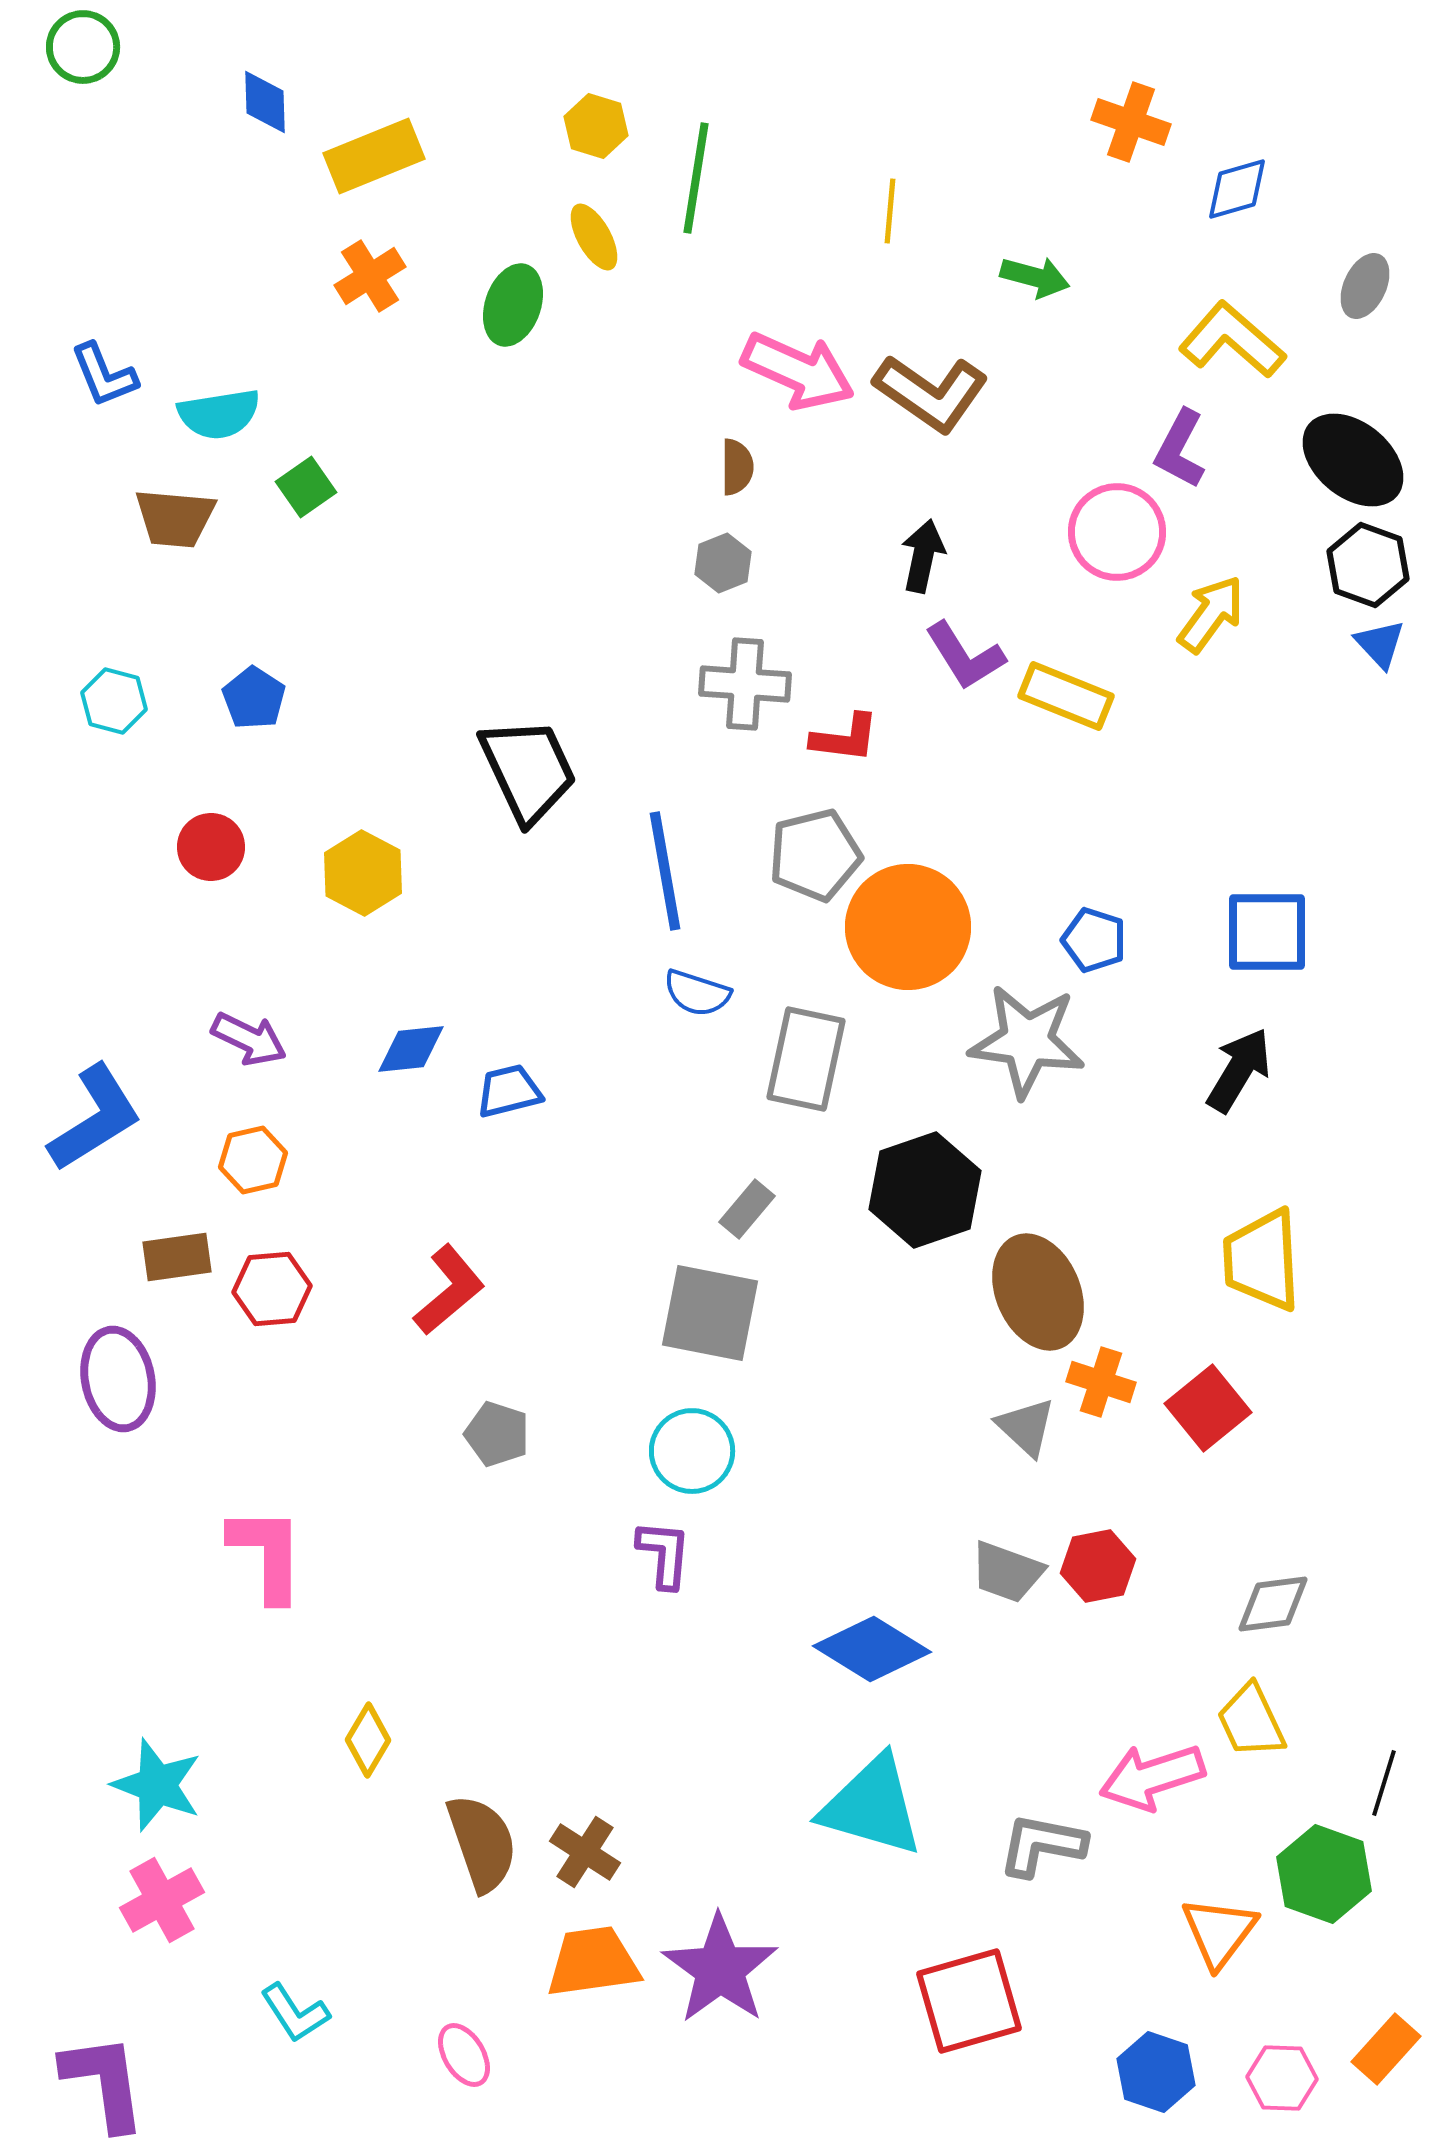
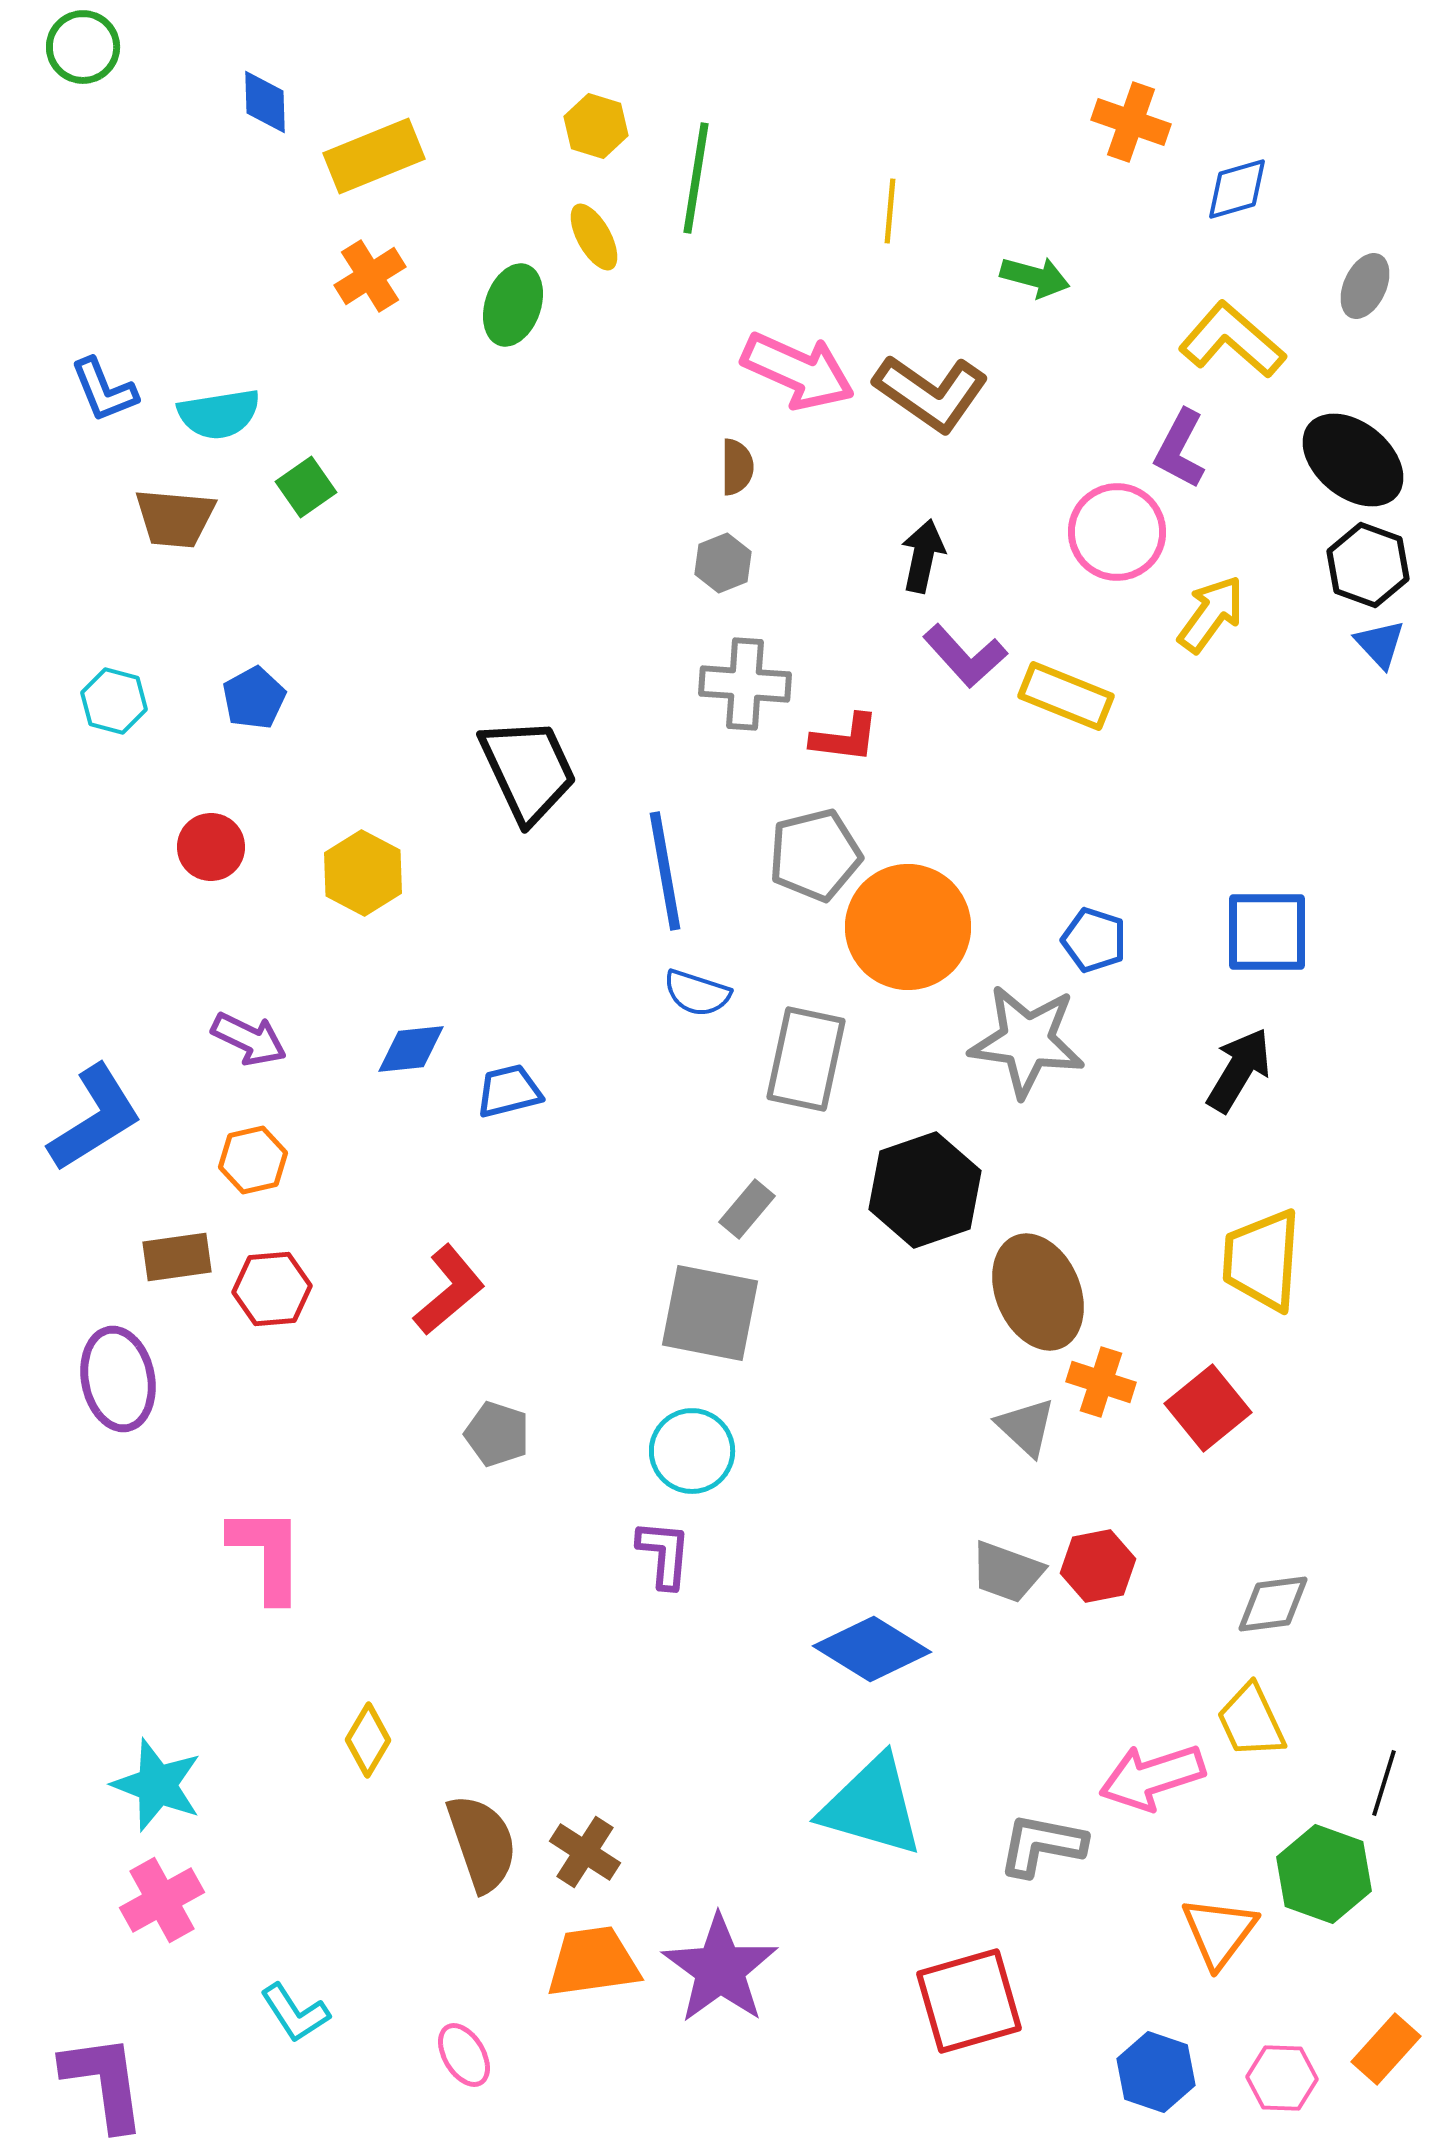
blue L-shape at (104, 375): moved 15 px down
purple L-shape at (965, 656): rotated 10 degrees counterclockwise
blue pentagon at (254, 698): rotated 10 degrees clockwise
yellow trapezoid at (1262, 1260): rotated 7 degrees clockwise
